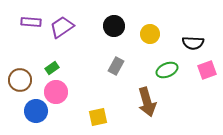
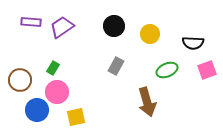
green rectangle: moved 1 px right; rotated 24 degrees counterclockwise
pink circle: moved 1 px right
blue circle: moved 1 px right, 1 px up
yellow square: moved 22 px left
